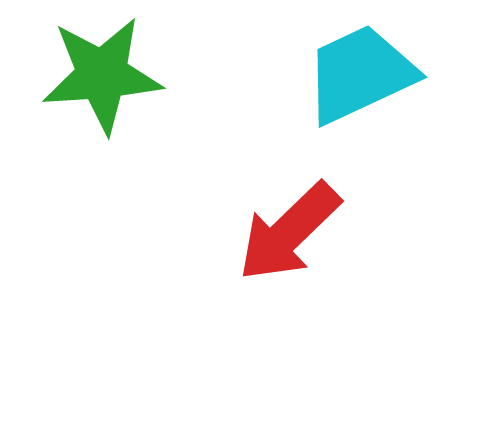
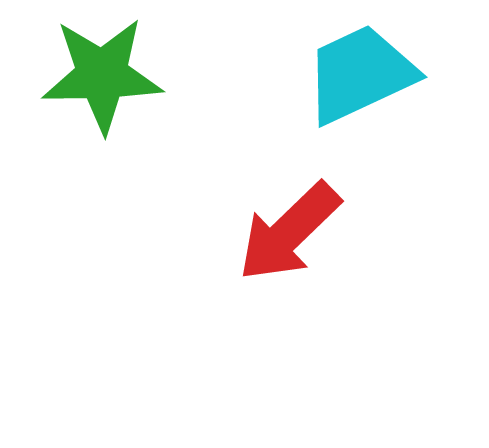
green star: rotated 3 degrees clockwise
